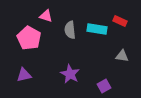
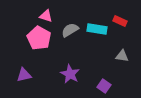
gray semicircle: rotated 66 degrees clockwise
pink pentagon: moved 10 px right
purple square: rotated 24 degrees counterclockwise
